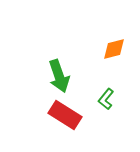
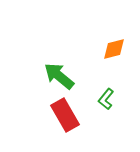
green arrow: rotated 148 degrees clockwise
red rectangle: rotated 28 degrees clockwise
